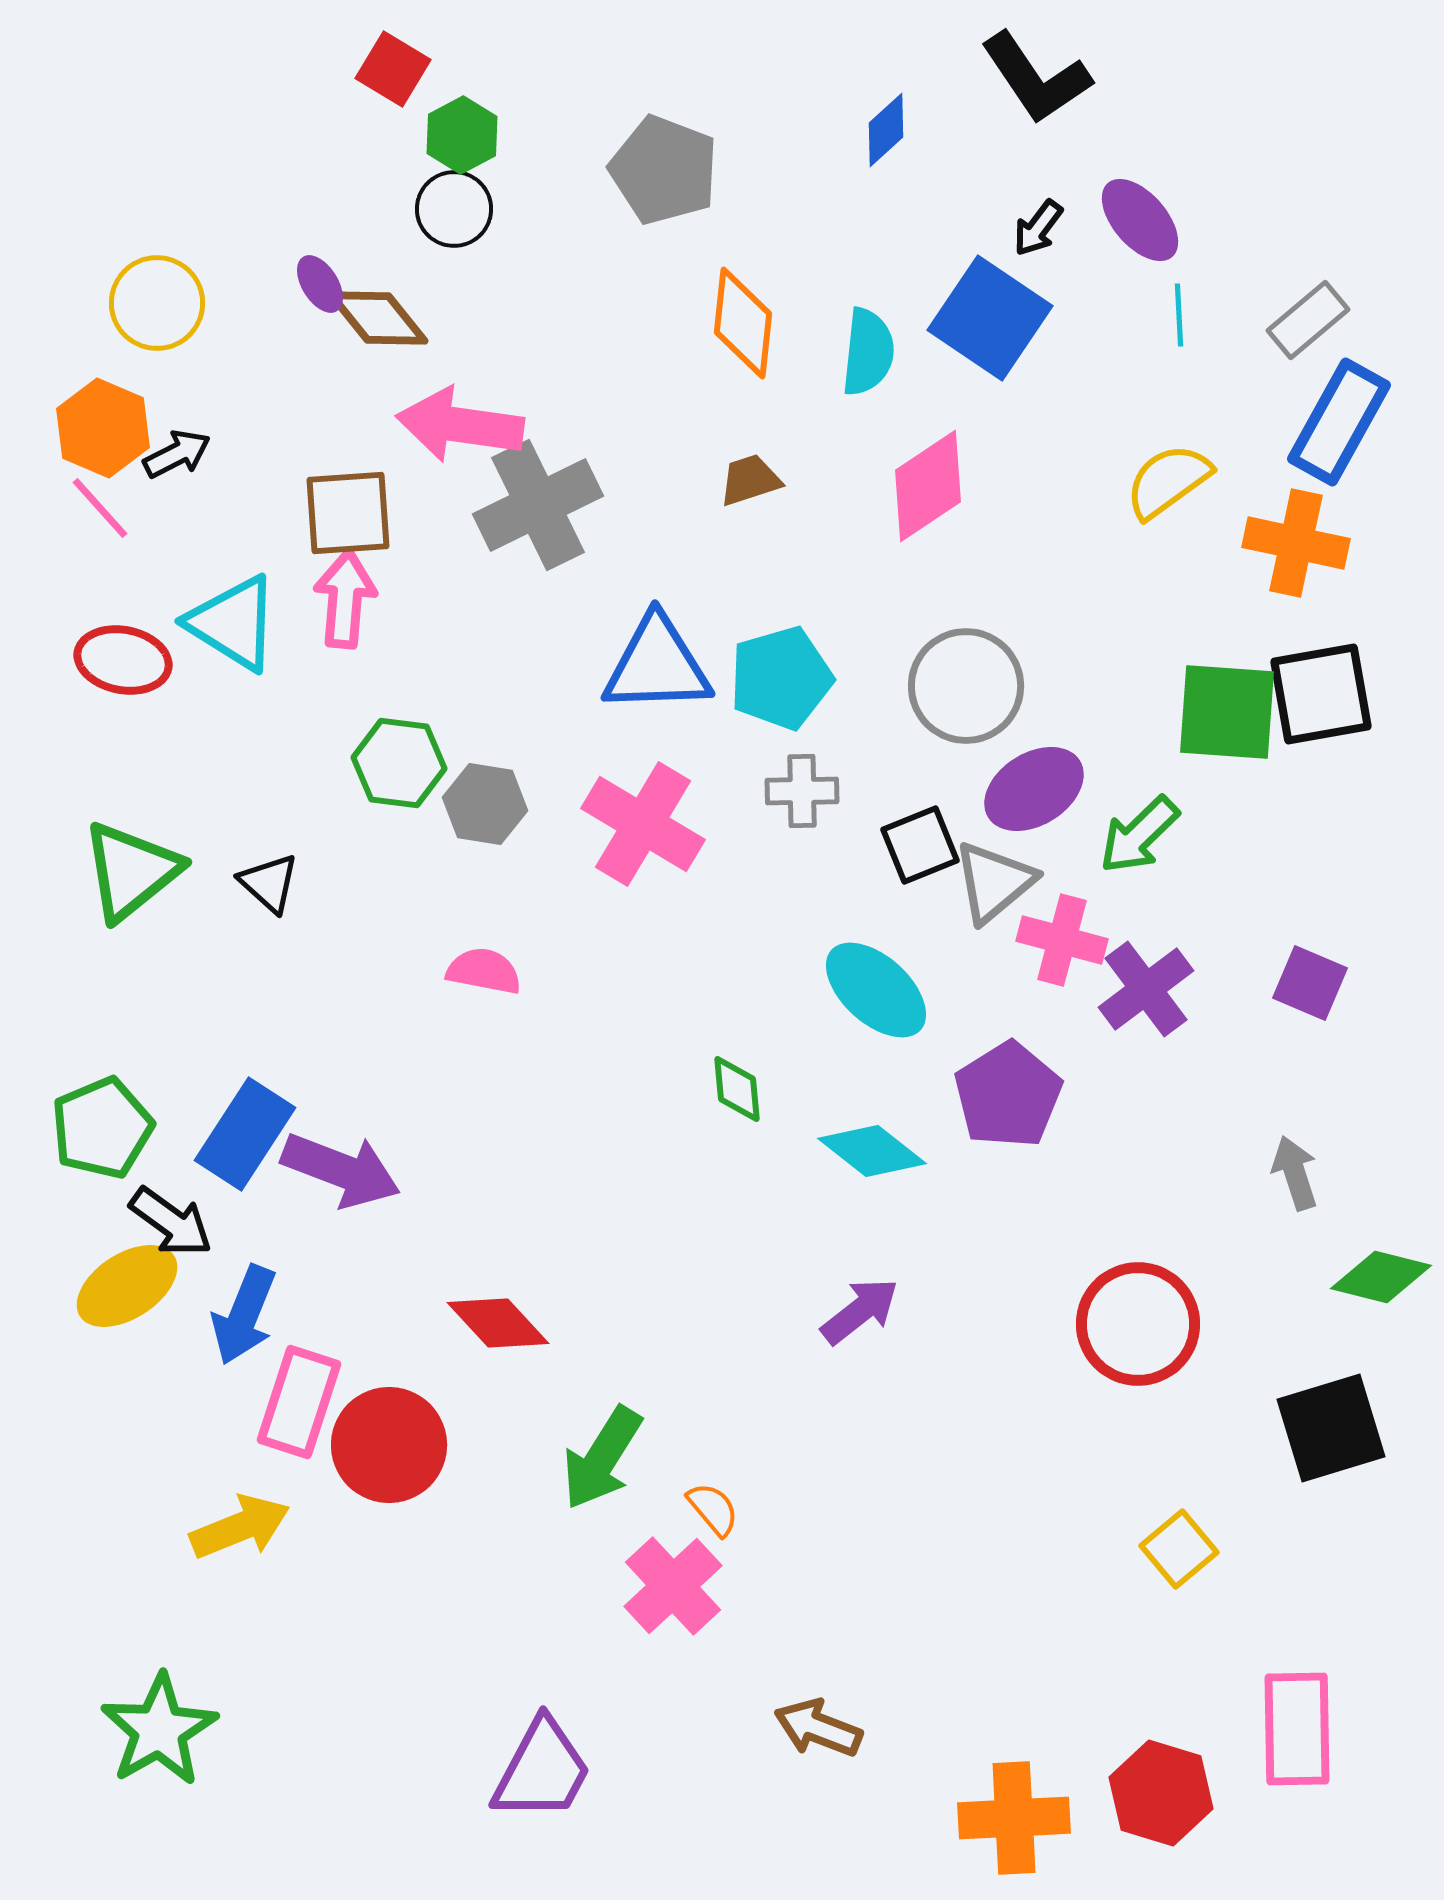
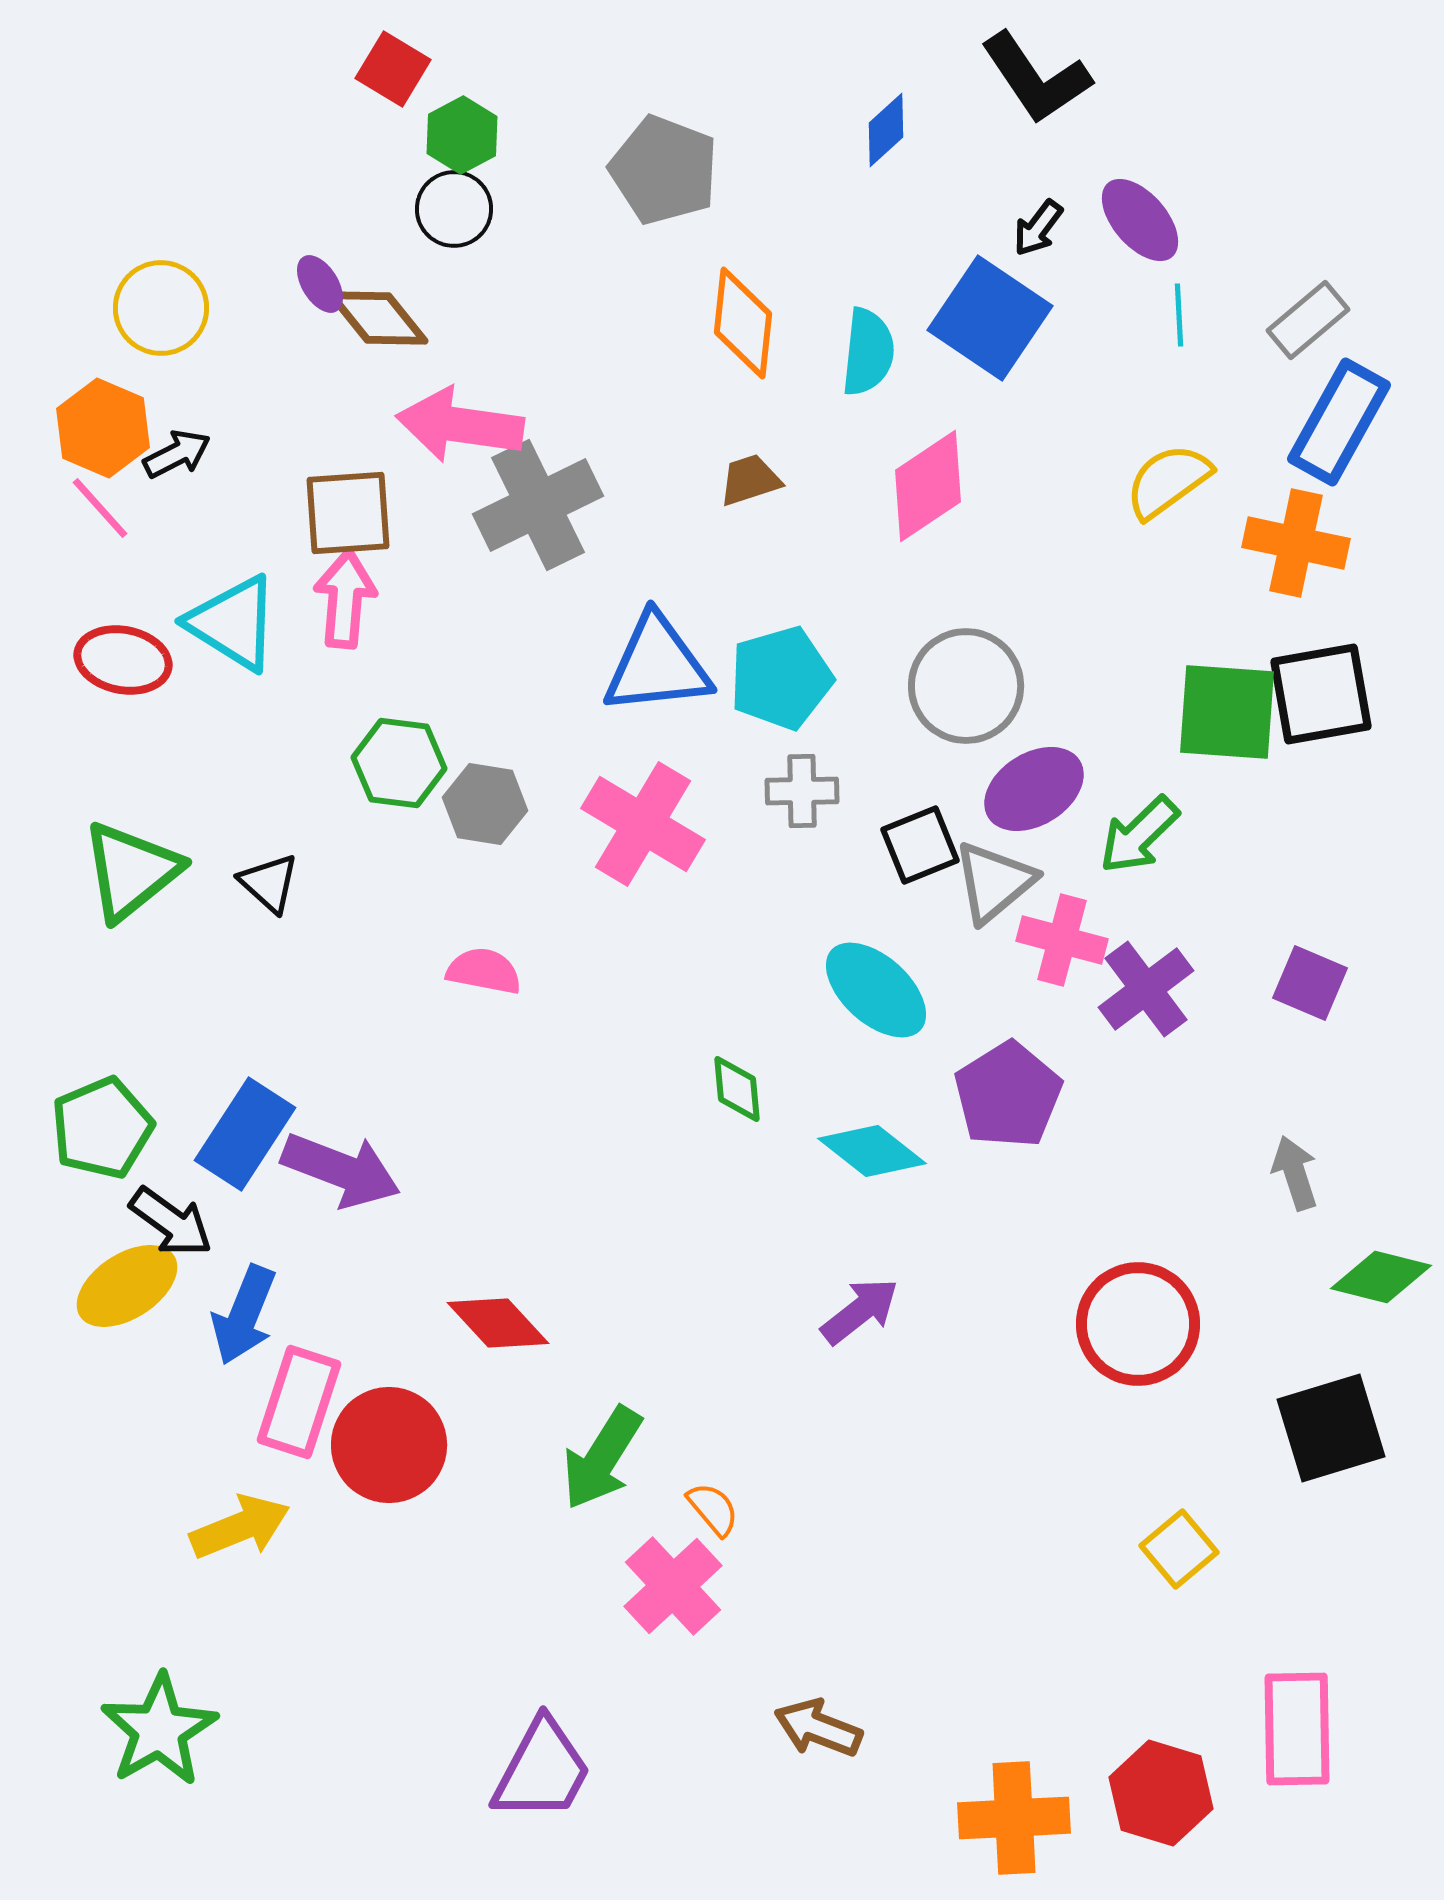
yellow circle at (157, 303): moved 4 px right, 5 px down
blue triangle at (657, 665): rotated 4 degrees counterclockwise
